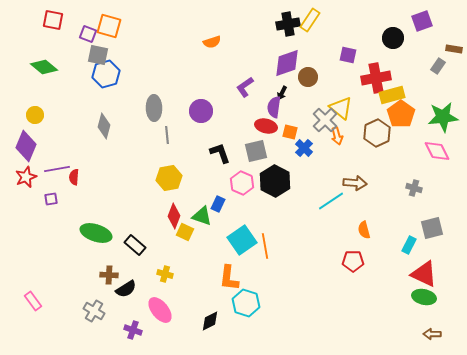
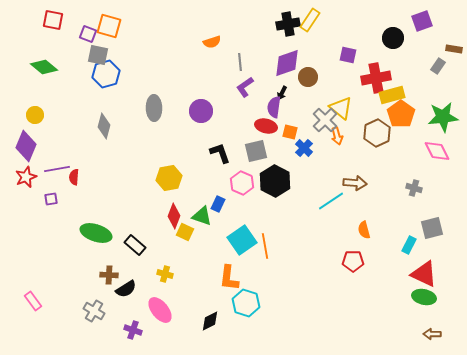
gray line at (167, 135): moved 73 px right, 73 px up
